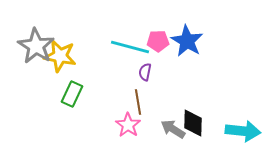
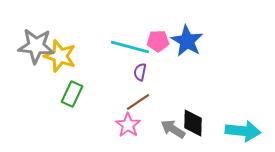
gray star: rotated 27 degrees counterclockwise
yellow star: rotated 8 degrees clockwise
purple semicircle: moved 5 px left
brown line: rotated 65 degrees clockwise
